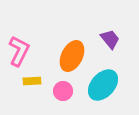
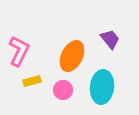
yellow rectangle: rotated 12 degrees counterclockwise
cyan ellipse: moved 1 px left, 2 px down; rotated 36 degrees counterclockwise
pink circle: moved 1 px up
